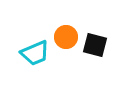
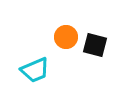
cyan trapezoid: moved 17 px down
